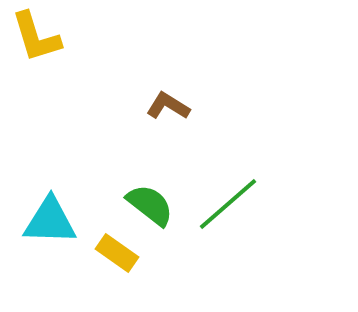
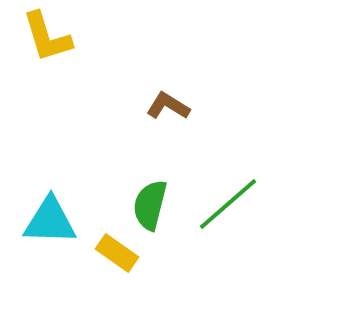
yellow L-shape: moved 11 px right
green semicircle: rotated 114 degrees counterclockwise
